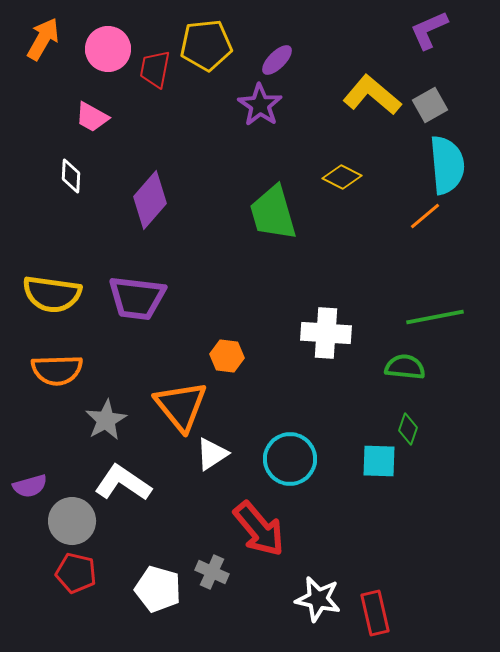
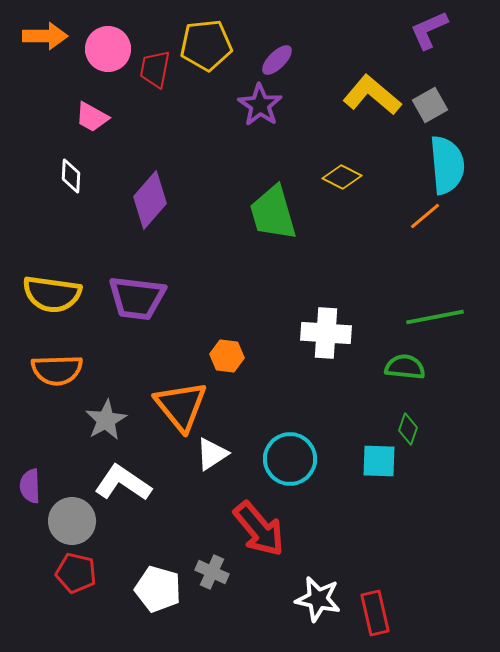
orange arrow: moved 2 px right, 3 px up; rotated 60 degrees clockwise
purple semicircle: rotated 104 degrees clockwise
